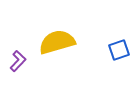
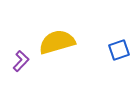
purple L-shape: moved 3 px right
